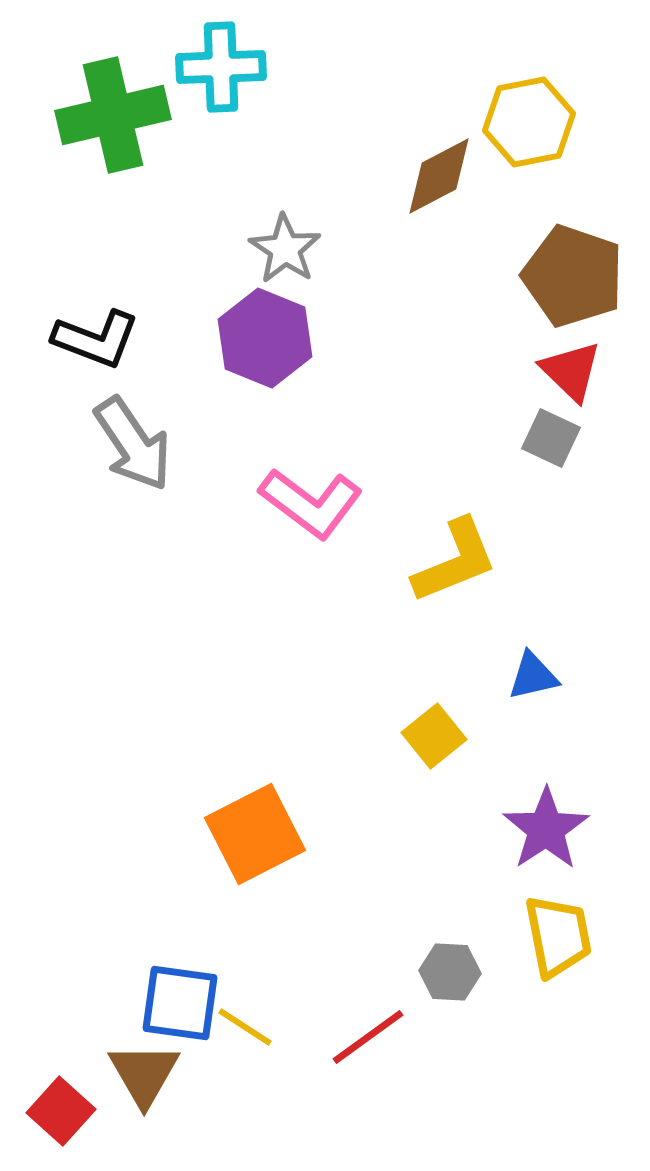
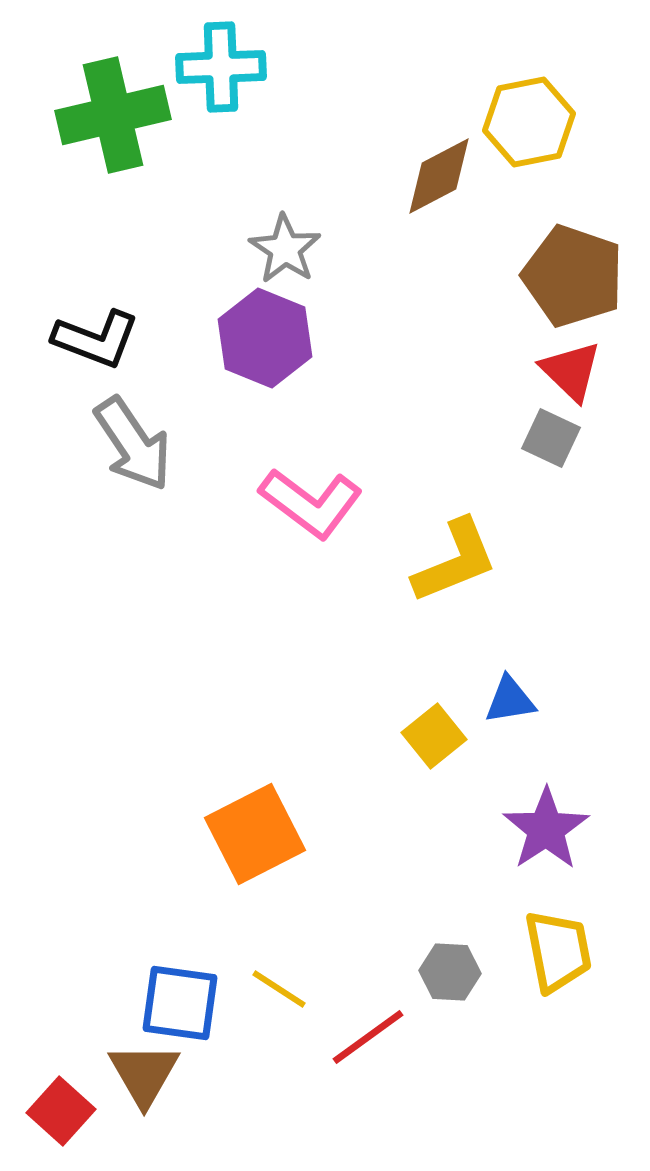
blue triangle: moved 23 px left, 24 px down; rotated 4 degrees clockwise
yellow trapezoid: moved 15 px down
yellow line: moved 34 px right, 38 px up
